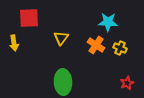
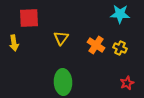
cyan star: moved 12 px right, 8 px up
